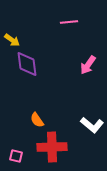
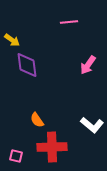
purple diamond: moved 1 px down
